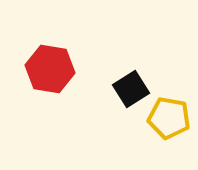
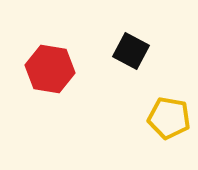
black square: moved 38 px up; rotated 30 degrees counterclockwise
